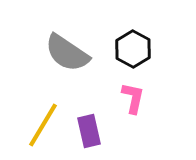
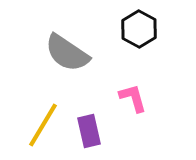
black hexagon: moved 6 px right, 20 px up
pink L-shape: rotated 28 degrees counterclockwise
